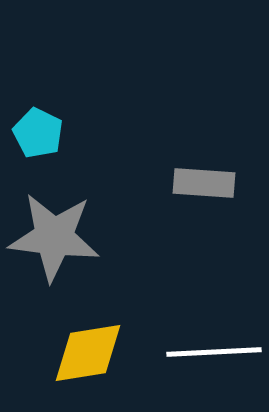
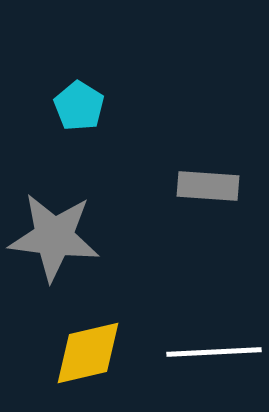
cyan pentagon: moved 41 px right, 27 px up; rotated 6 degrees clockwise
gray rectangle: moved 4 px right, 3 px down
yellow diamond: rotated 4 degrees counterclockwise
